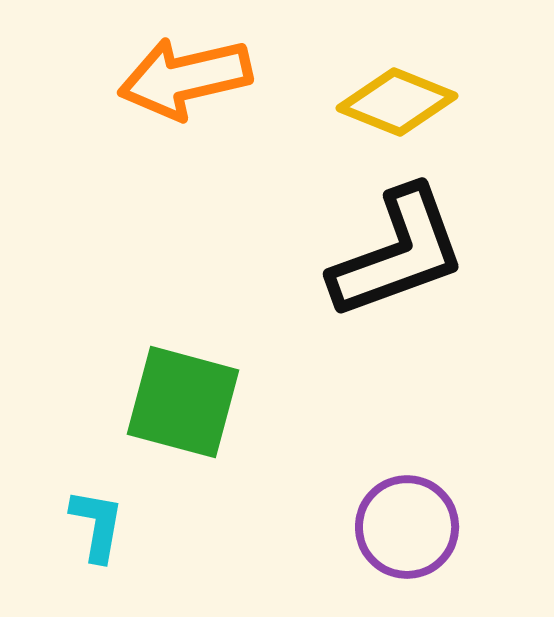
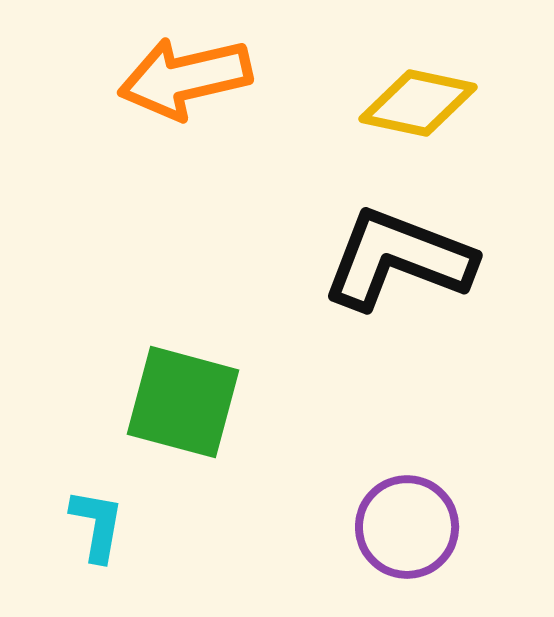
yellow diamond: moved 21 px right, 1 px down; rotated 10 degrees counterclockwise
black L-shape: moved 6 px down; rotated 139 degrees counterclockwise
